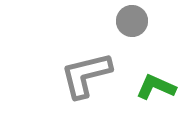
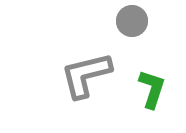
green L-shape: moved 4 px left, 2 px down; rotated 84 degrees clockwise
